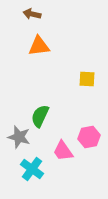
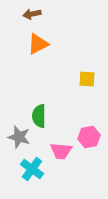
brown arrow: rotated 24 degrees counterclockwise
orange triangle: moved 1 px left, 2 px up; rotated 20 degrees counterclockwise
green semicircle: moved 1 px left; rotated 25 degrees counterclockwise
pink trapezoid: moved 2 px left; rotated 50 degrees counterclockwise
